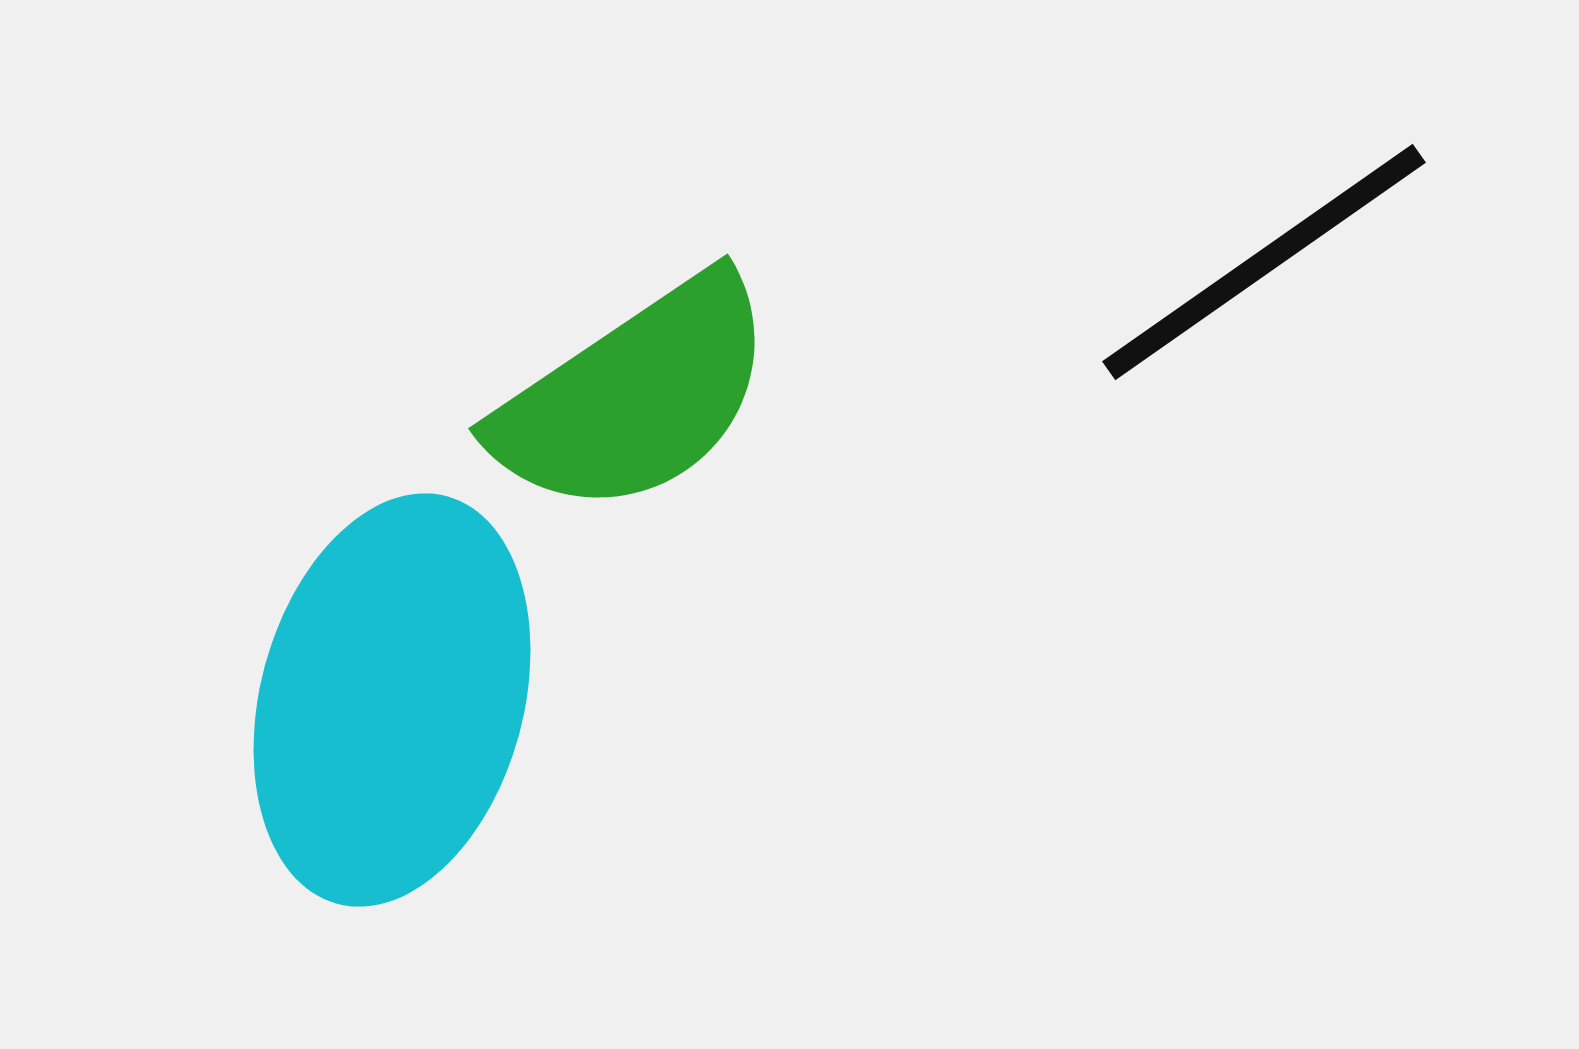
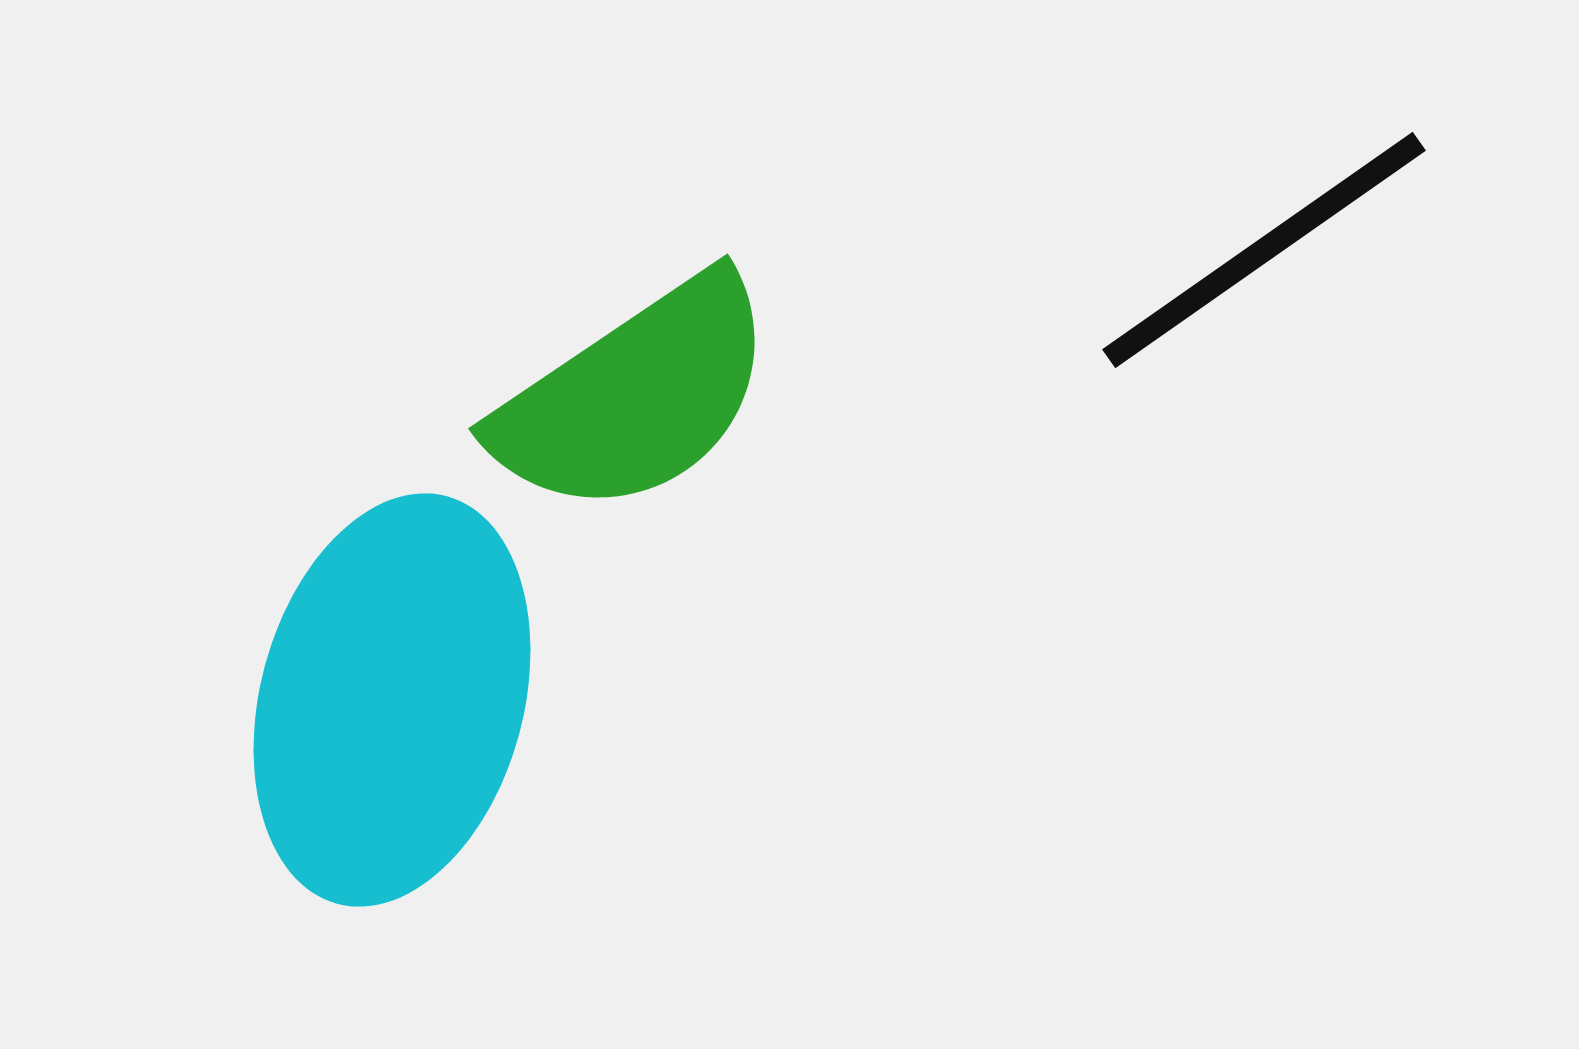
black line: moved 12 px up
